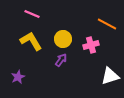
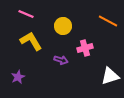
pink line: moved 6 px left
orange line: moved 1 px right, 3 px up
yellow circle: moved 13 px up
pink cross: moved 6 px left, 3 px down
purple arrow: rotated 72 degrees clockwise
